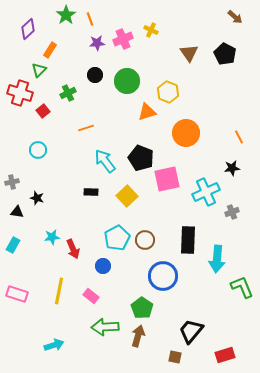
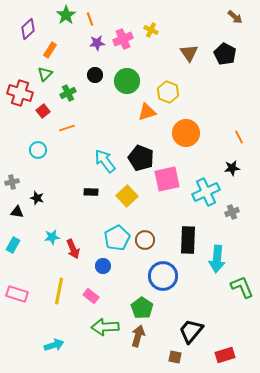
green triangle at (39, 70): moved 6 px right, 4 px down
orange line at (86, 128): moved 19 px left
